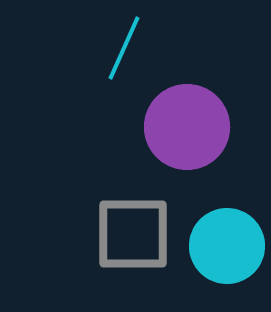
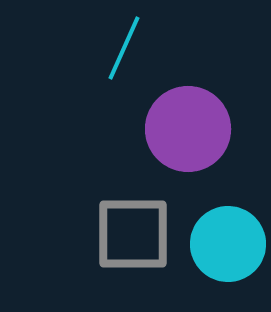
purple circle: moved 1 px right, 2 px down
cyan circle: moved 1 px right, 2 px up
